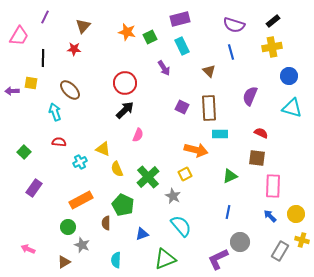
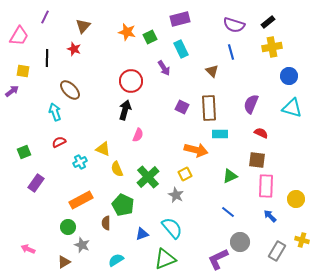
black rectangle at (273, 21): moved 5 px left, 1 px down
cyan rectangle at (182, 46): moved 1 px left, 3 px down
red star at (74, 49): rotated 16 degrees clockwise
black line at (43, 58): moved 4 px right
brown triangle at (209, 71): moved 3 px right
yellow square at (31, 83): moved 8 px left, 12 px up
red circle at (125, 83): moved 6 px right, 2 px up
purple arrow at (12, 91): rotated 144 degrees clockwise
purple semicircle at (250, 96): moved 1 px right, 8 px down
black arrow at (125, 110): rotated 30 degrees counterclockwise
red semicircle at (59, 142): rotated 32 degrees counterclockwise
green square at (24, 152): rotated 24 degrees clockwise
brown square at (257, 158): moved 2 px down
pink rectangle at (273, 186): moved 7 px left
purple rectangle at (34, 188): moved 2 px right, 5 px up
gray star at (173, 196): moved 3 px right, 1 px up
blue line at (228, 212): rotated 64 degrees counterclockwise
yellow circle at (296, 214): moved 15 px up
cyan semicircle at (181, 226): moved 9 px left, 2 px down
gray rectangle at (280, 251): moved 3 px left
cyan semicircle at (116, 260): rotated 56 degrees clockwise
